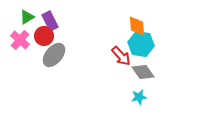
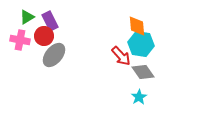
pink cross: rotated 30 degrees counterclockwise
cyan star: rotated 21 degrees counterclockwise
